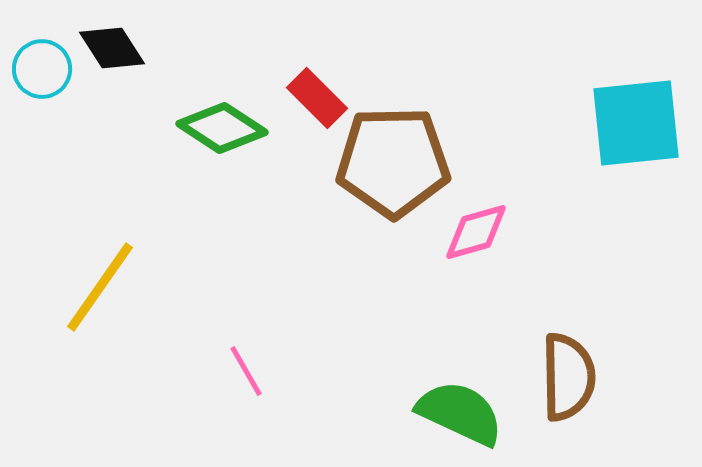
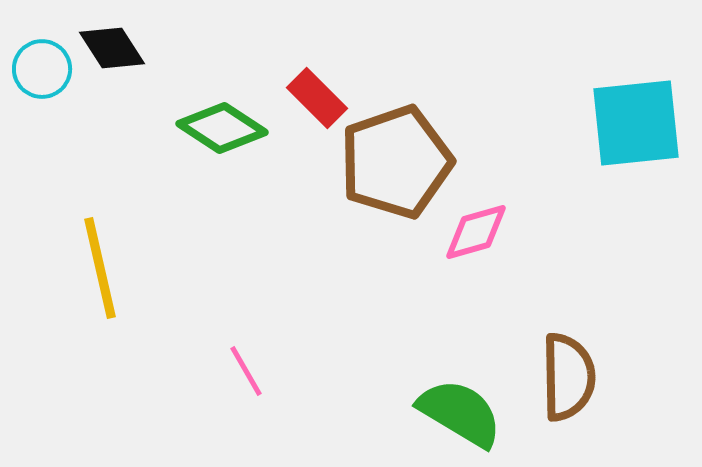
brown pentagon: moved 3 px right; rotated 18 degrees counterclockwise
yellow line: moved 19 px up; rotated 48 degrees counterclockwise
green semicircle: rotated 6 degrees clockwise
